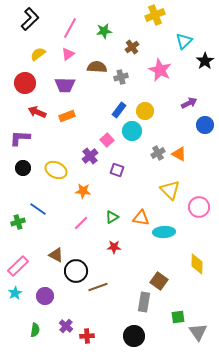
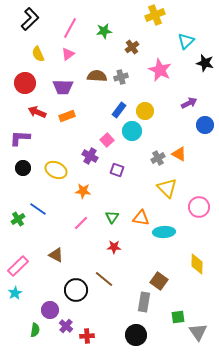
cyan triangle at (184, 41): moved 2 px right
yellow semicircle at (38, 54): rotated 77 degrees counterclockwise
black star at (205, 61): moved 2 px down; rotated 24 degrees counterclockwise
brown semicircle at (97, 67): moved 9 px down
purple trapezoid at (65, 85): moved 2 px left, 2 px down
gray cross at (158, 153): moved 5 px down
purple cross at (90, 156): rotated 21 degrees counterclockwise
yellow triangle at (170, 190): moved 3 px left, 2 px up
green triangle at (112, 217): rotated 24 degrees counterclockwise
green cross at (18, 222): moved 3 px up; rotated 16 degrees counterclockwise
black circle at (76, 271): moved 19 px down
brown line at (98, 287): moved 6 px right, 8 px up; rotated 60 degrees clockwise
purple circle at (45, 296): moved 5 px right, 14 px down
black circle at (134, 336): moved 2 px right, 1 px up
